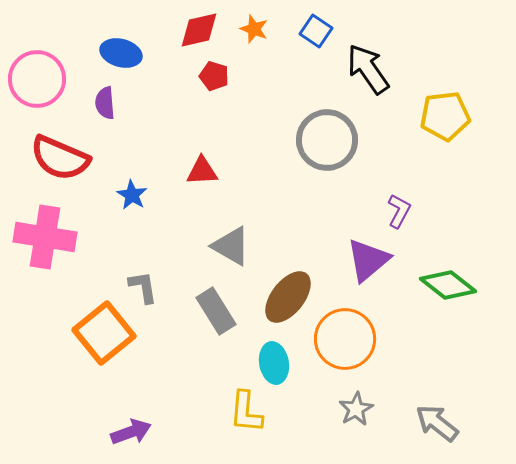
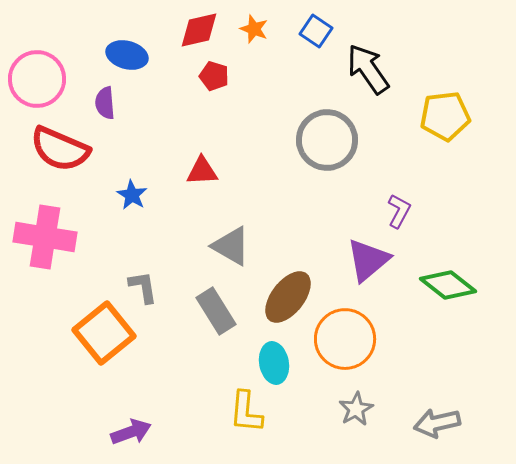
blue ellipse: moved 6 px right, 2 px down
red semicircle: moved 9 px up
gray arrow: rotated 51 degrees counterclockwise
